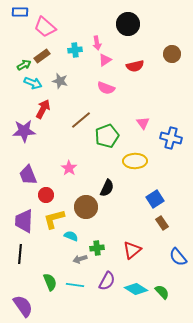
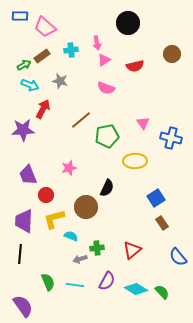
blue rectangle at (20, 12): moved 4 px down
black circle at (128, 24): moved 1 px up
cyan cross at (75, 50): moved 4 px left
pink triangle at (105, 60): moved 1 px left
cyan arrow at (33, 83): moved 3 px left, 2 px down
purple star at (24, 131): moved 1 px left, 1 px up
green pentagon at (107, 136): rotated 10 degrees clockwise
pink star at (69, 168): rotated 21 degrees clockwise
blue square at (155, 199): moved 1 px right, 1 px up
green semicircle at (50, 282): moved 2 px left
